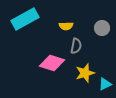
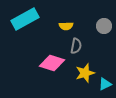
gray circle: moved 2 px right, 2 px up
